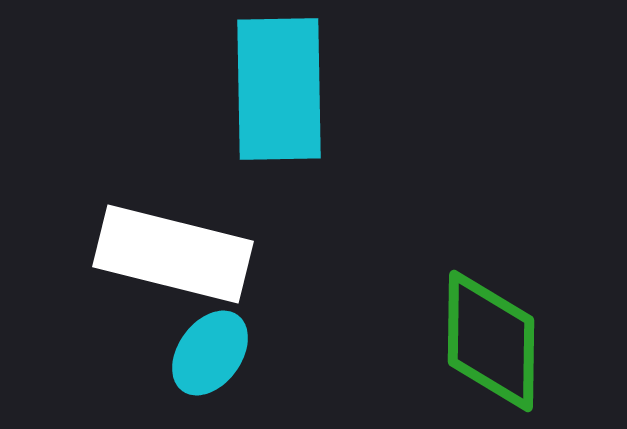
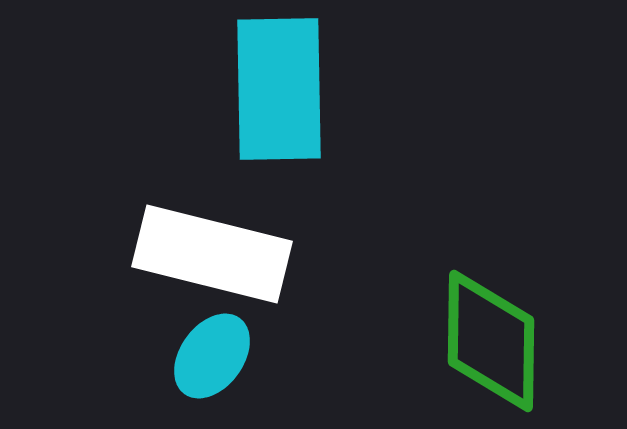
white rectangle: moved 39 px right
cyan ellipse: moved 2 px right, 3 px down
